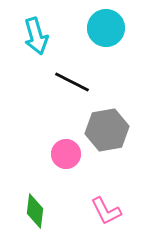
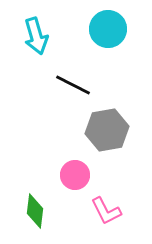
cyan circle: moved 2 px right, 1 px down
black line: moved 1 px right, 3 px down
pink circle: moved 9 px right, 21 px down
